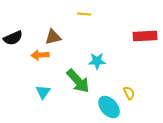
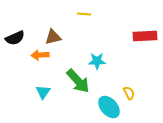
black semicircle: moved 2 px right
